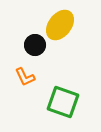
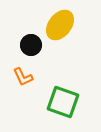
black circle: moved 4 px left
orange L-shape: moved 2 px left
